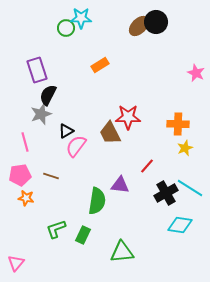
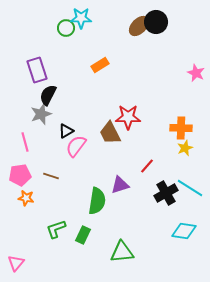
orange cross: moved 3 px right, 4 px down
purple triangle: rotated 24 degrees counterclockwise
cyan diamond: moved 4 px right, 6 px down
